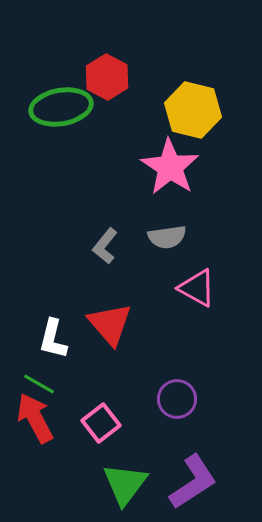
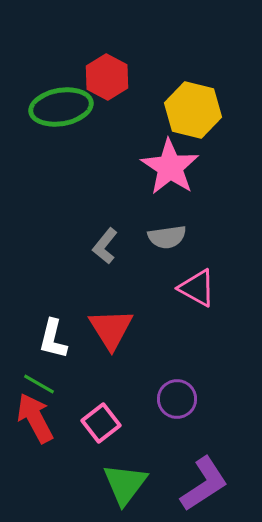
red triangle: moved 1 px right, 5 px down; rotated 9 degrees clockwise
purple L-shape: moved 11 px right, 2 px down
